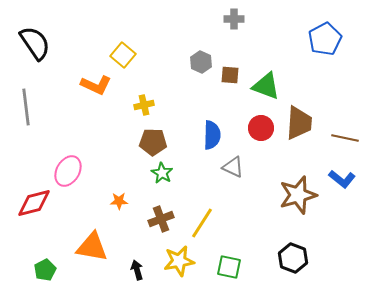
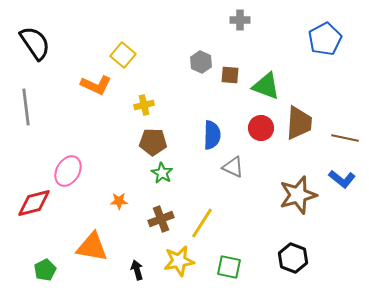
gray cross: moved 6 px right, 1 px down
